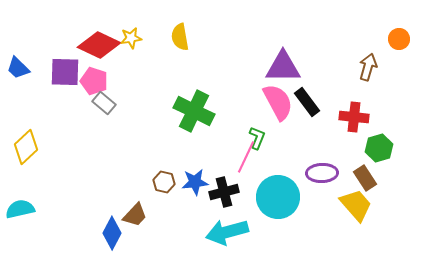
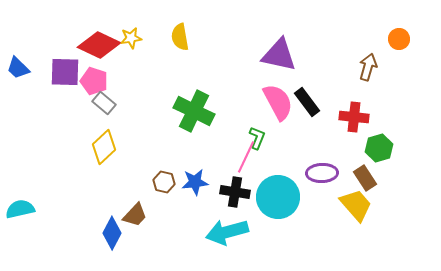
purple triangle: moved 4 px left, 12 px up; rotated 12 degrees clockwise
yellow diamond: moved 78 px right
black cross: moved 11 px right; rotated 24 degrees clockwise
